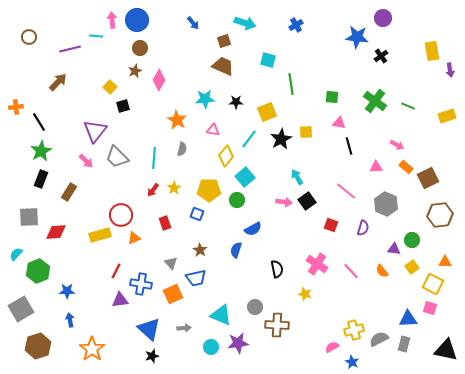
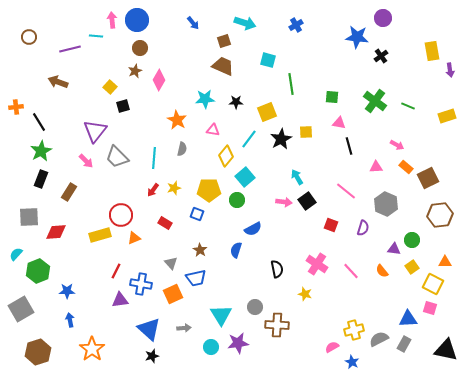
brown arrow at (58, 82): rotated 114 degrees counterclockwise
yellow star at (174, 188): rotated 16 degrees clockwise
red rectangle at (165, 223): rotated 40 degrees counterclockwise
cyan triangle at (221, 315): rotated 35 degrees clockwise
gray rectangle at (404, 344): rotated 14 degrees clockwise
brown hexagon at (38, 346): moved 6 px down
